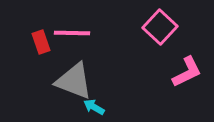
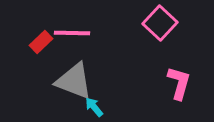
pink square: moved 4 px up
red rectangle: rotated 65 degrees clockwise
pink L-shape: moved 8 px left, 11 px down; rotated 48 degrees counterclockwise
cyan arrow: rotated 20 degrees clockwise
